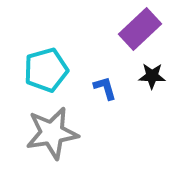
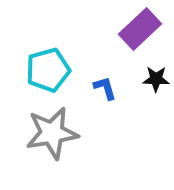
cyan pentagon: moved 2 px right
black star: moved 4 px right, 3 px down
